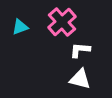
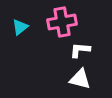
pink cross: rotated 32 degrees clockwise
cyan triangle: rotated 18 degrees counterclockwise
